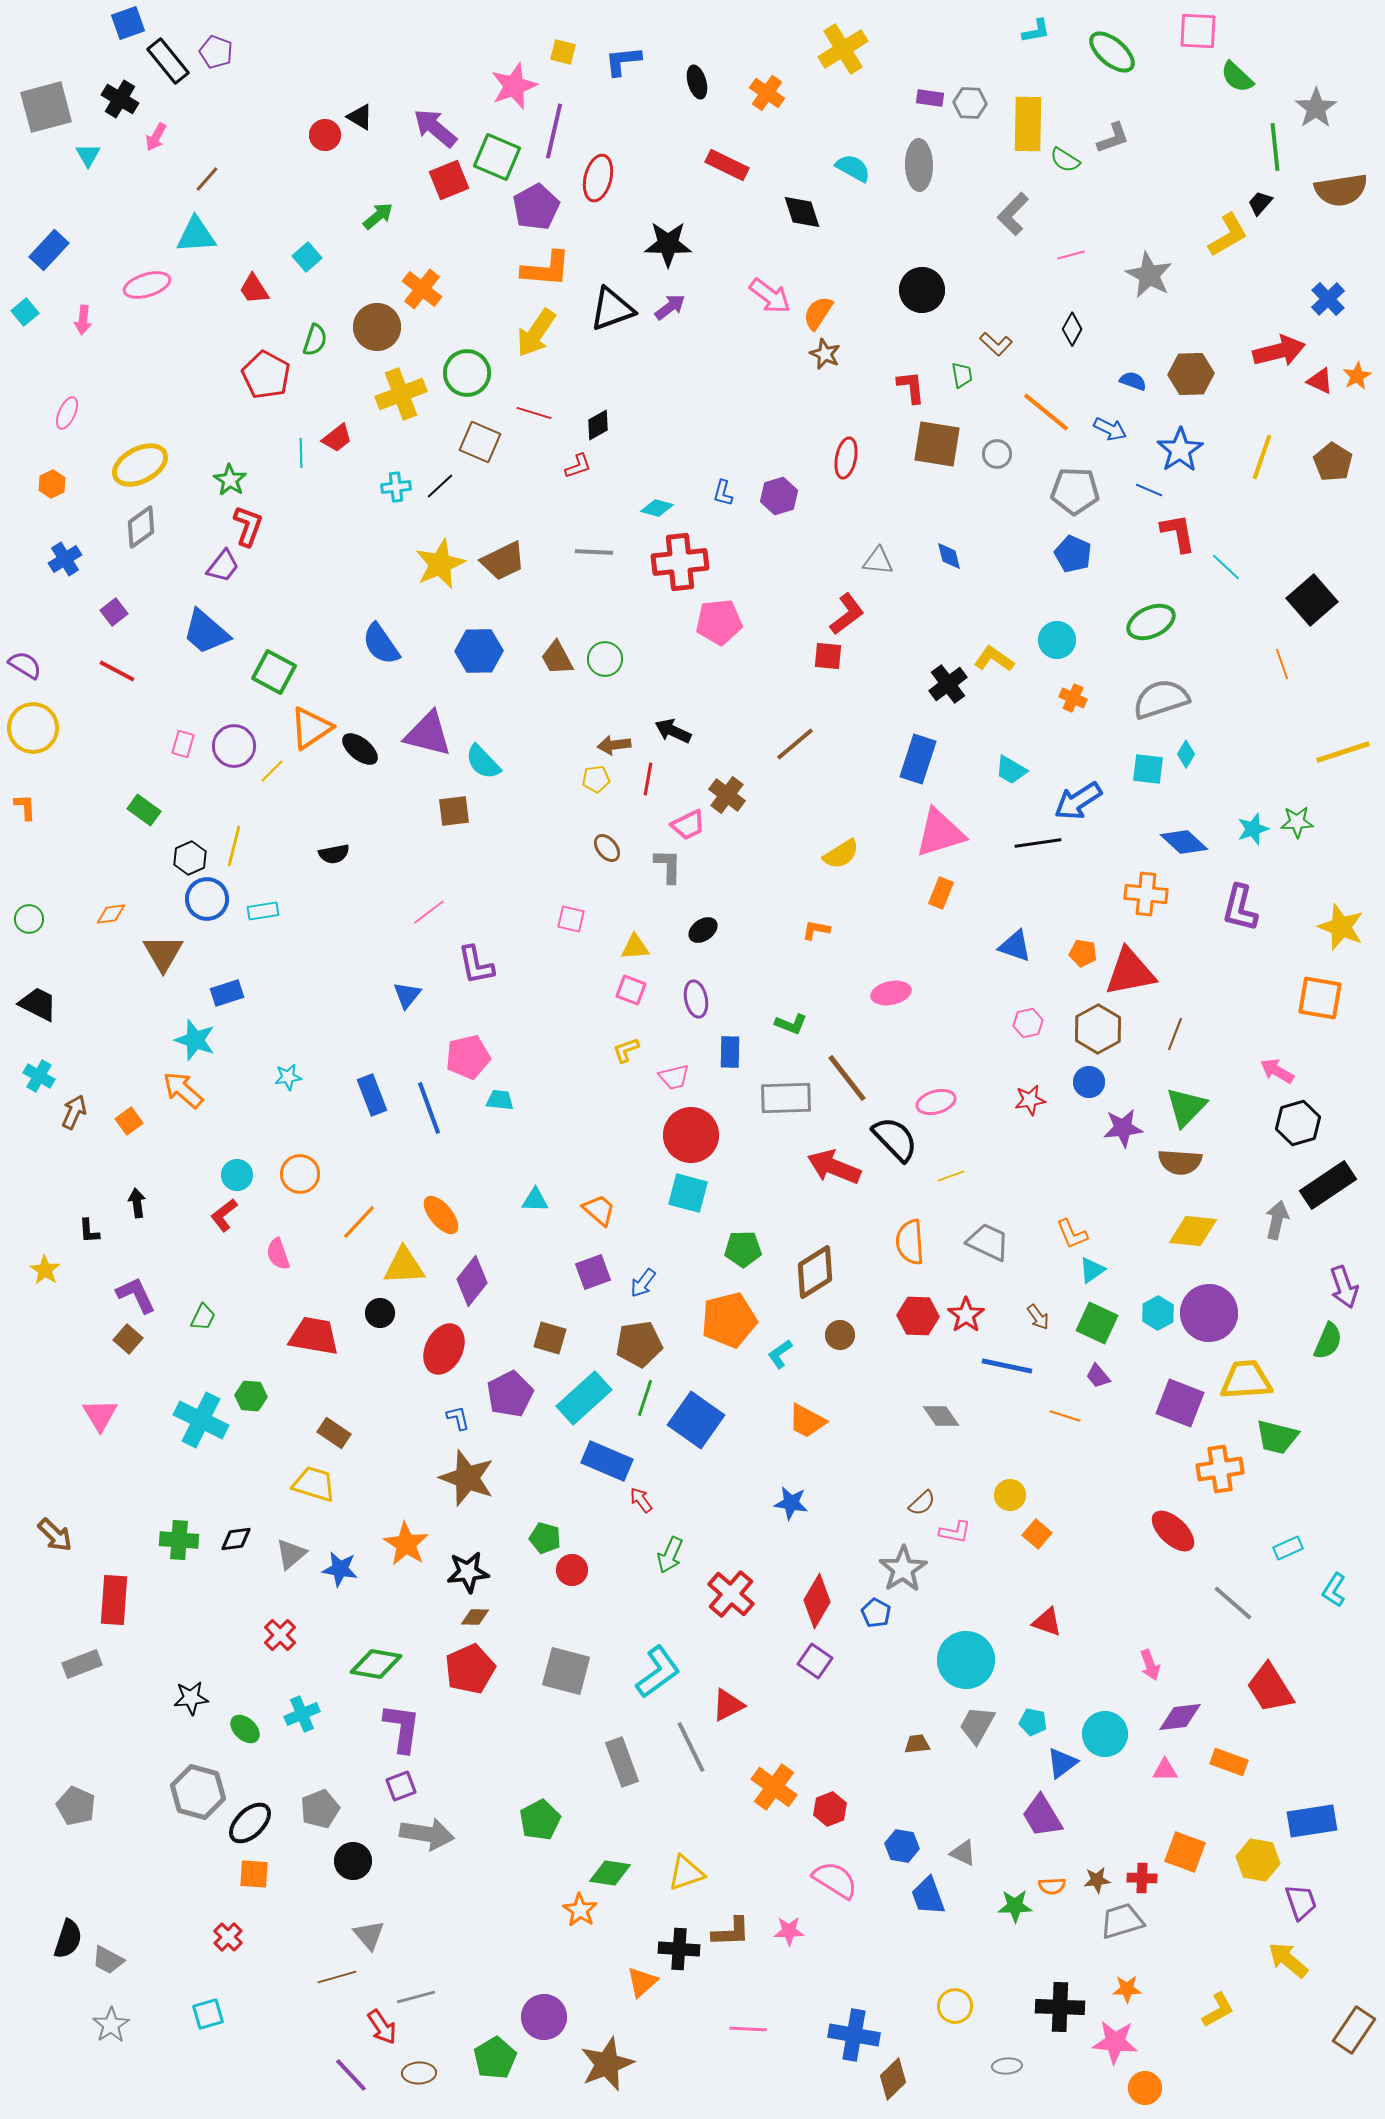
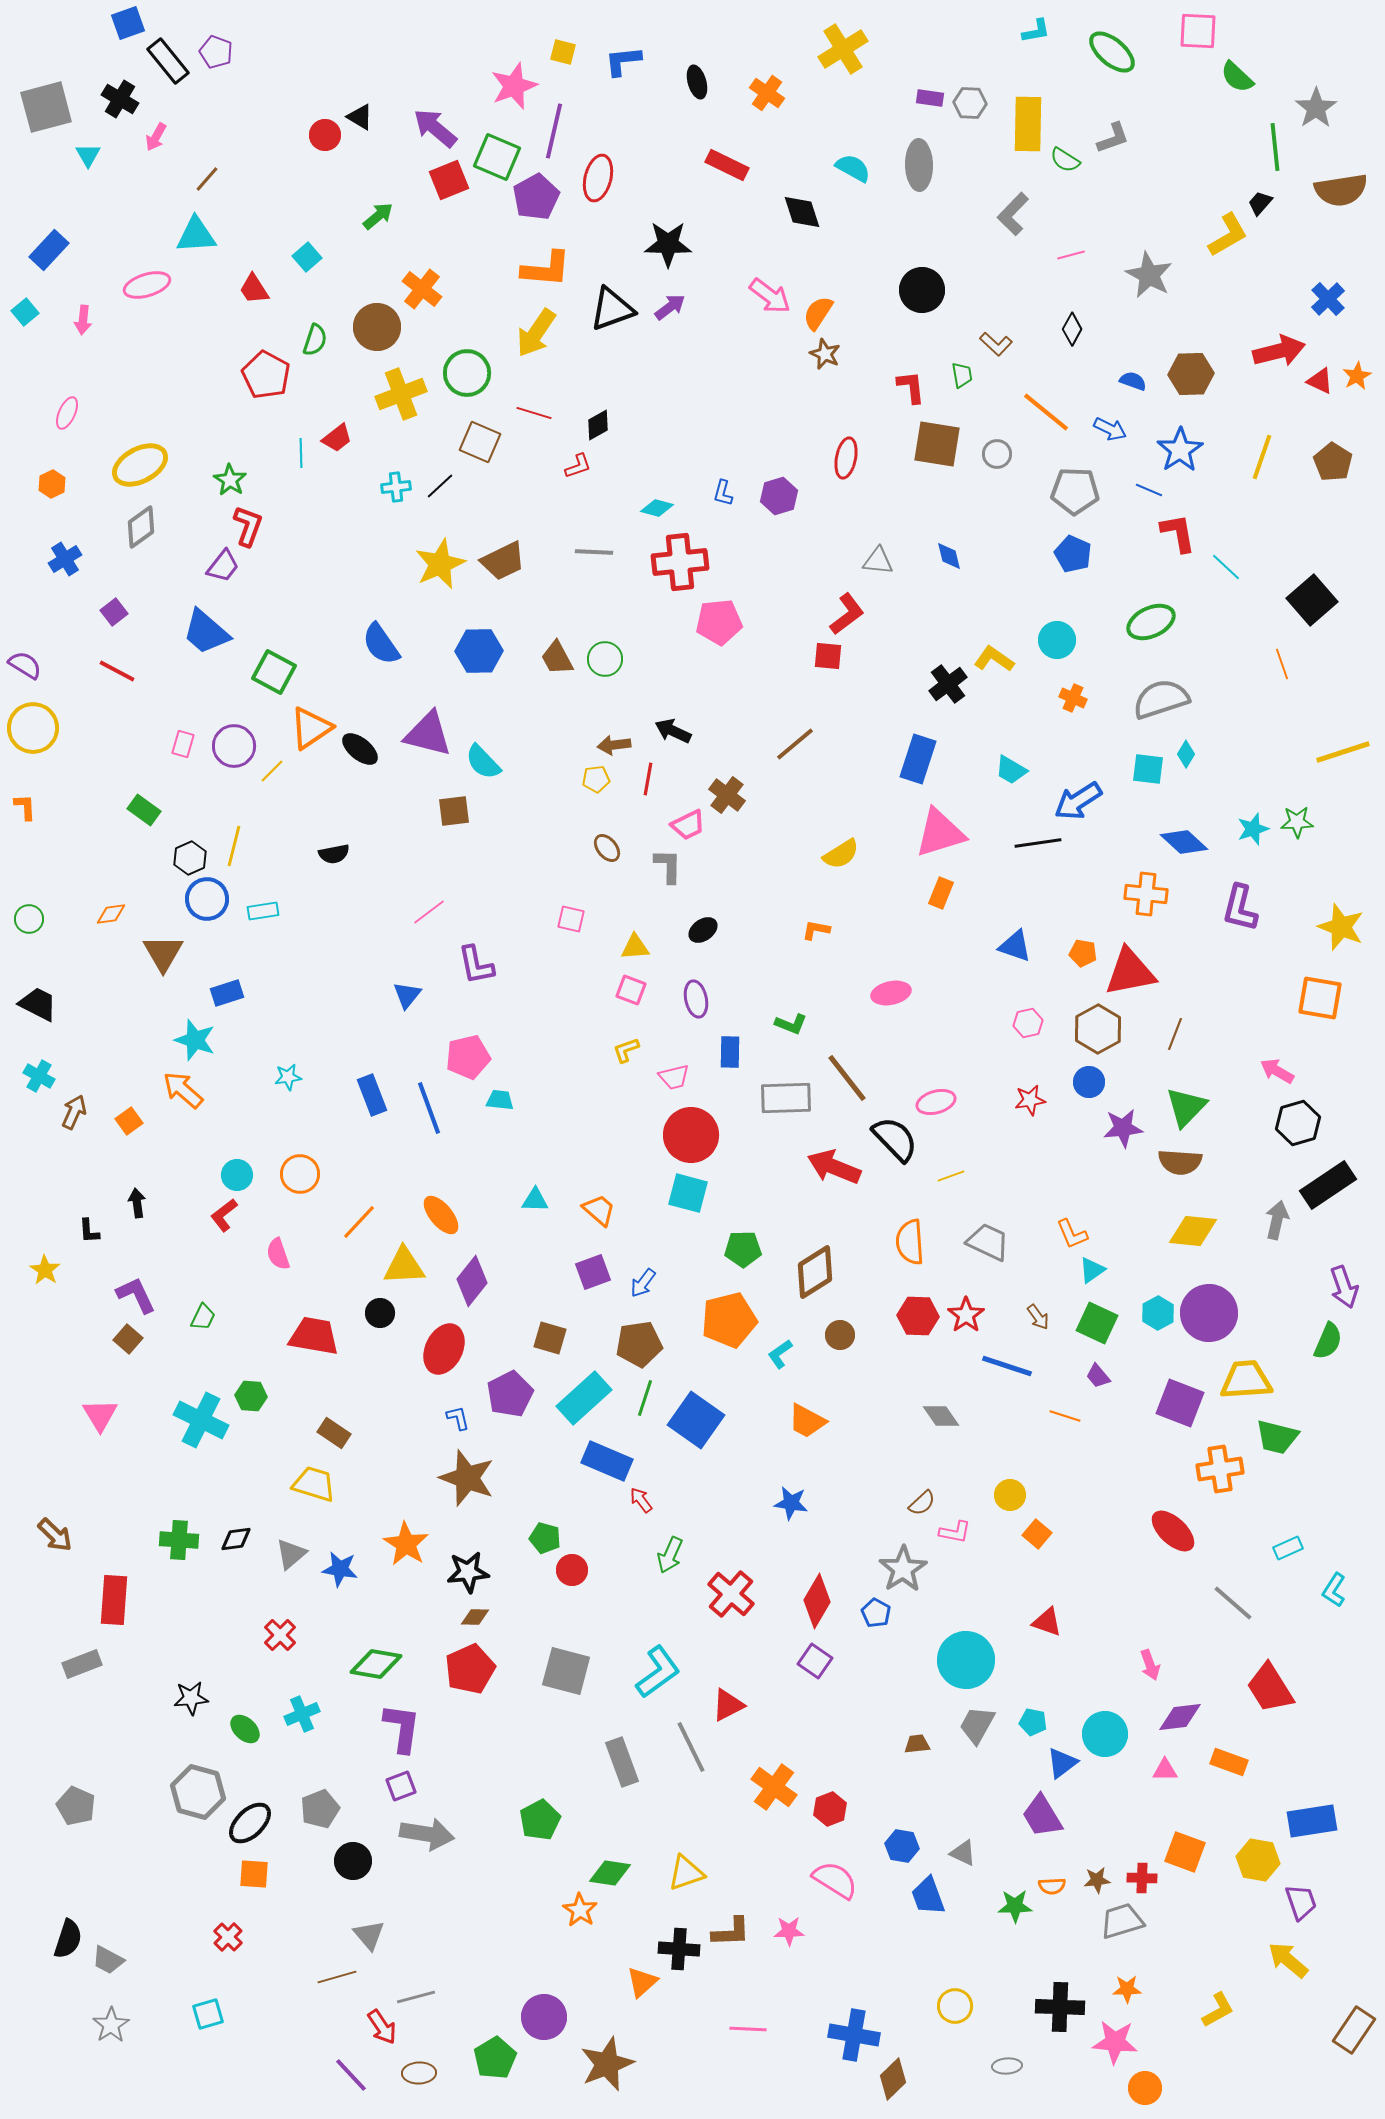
purple pentagon at (536, 207): moved 10 px up
blue line at (1007, 1366): rotated 6 degrees clockwise
